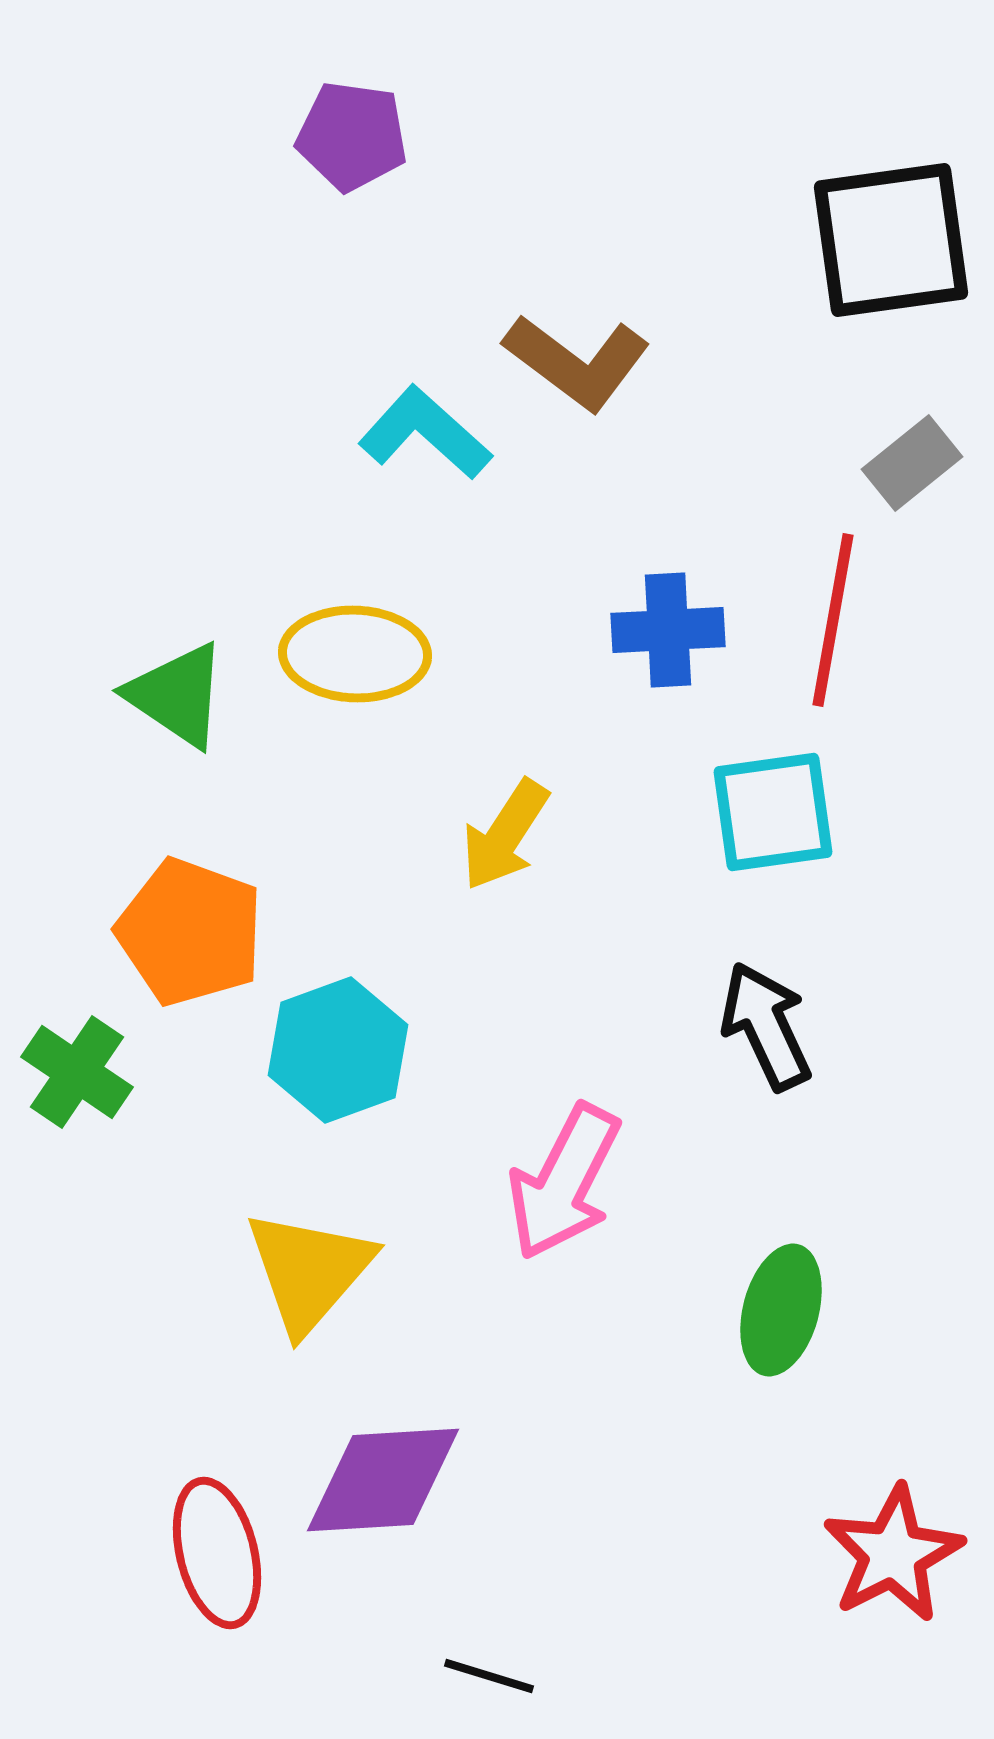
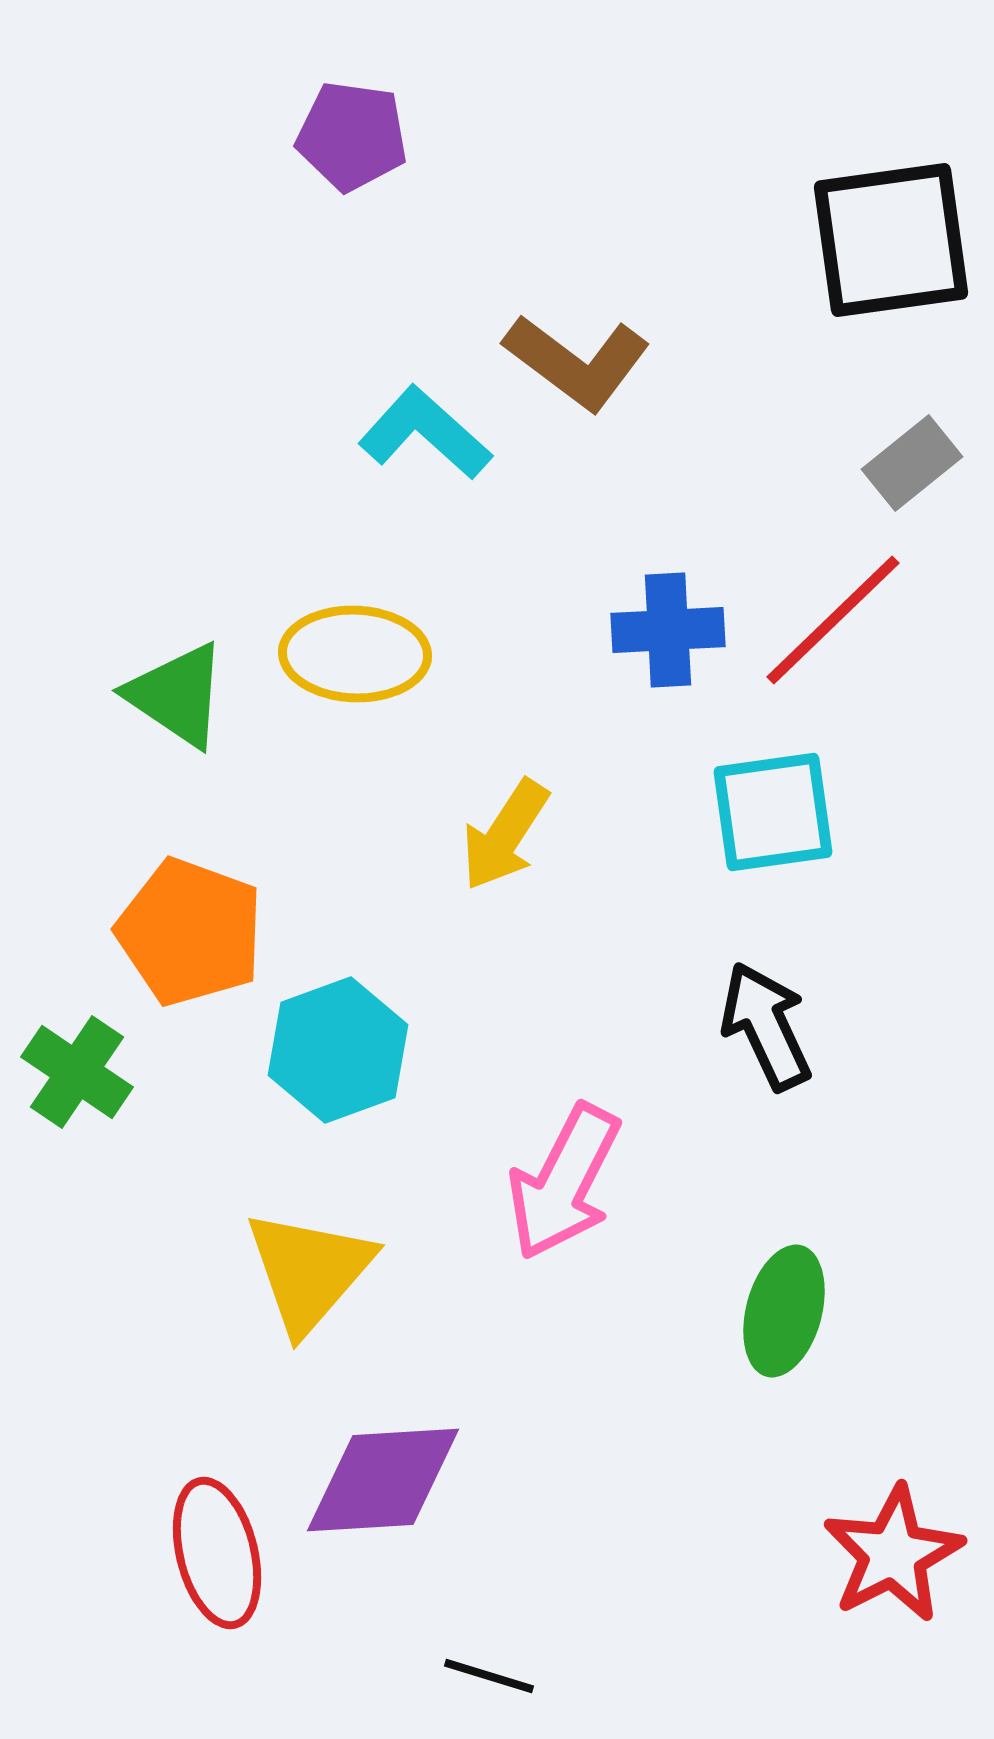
red line: rotated 36 degrees clockwise
green ellipse: moved 3 px right, 1 px down
